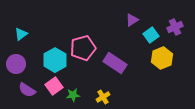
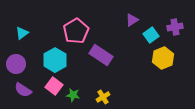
purple cross: rotated 14 degrees clockwise
cyan triangle: moved 1 px right, 1 px up
pink pentagon: moved 7 px left, 17 px up; rotated 15 degrees counterclockwise
yellow hexagon: moved 1 px right
purple rectangle: moved 14 px left, 8 px up
pink square: rotated 18 degrees counterclockwise
purple semicircle: moved 4 px left
green star: rotated 16 degrees clockwise
